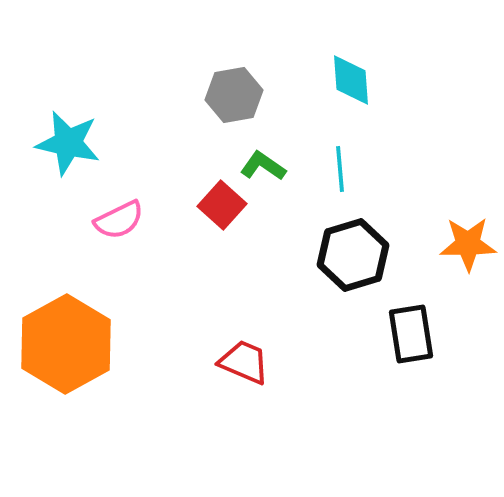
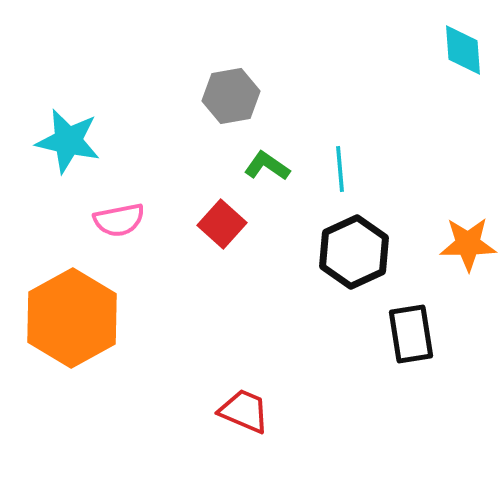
cyan diamond: moved 112 px right, 30 px up
gray hexagon: moved 3 px left, 1 px down
cyan star: moved 2 px up
green L-shape: moved 4 px right
red square: moved 19 px down
pink semicircle: rotated 15 degrees clockwise
black hexagon: moved 1 px right, 3 px up; rotated 8 degrees counterclockwise
orange hexagon: moved 6 px right, 26 px up
red trapezoid: moved 49 px down
